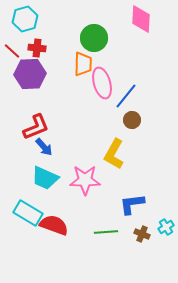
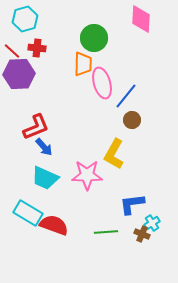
purple hexagon: moved 11 px left
pink star: moved 2 px right, 5 px up
cyan cross: moved 14 px left, 4 px up
